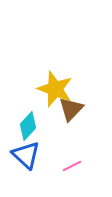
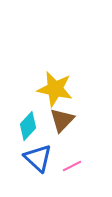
yellow star: rotated 9 degrees counterclockwise
brown triangle: moved 9 px left, 11 px down
blue triangle: moved 12 px right, 3 px down
